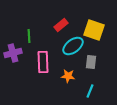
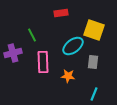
red rectangle: moved 12 px up; rotated 32 degrees clockwise
green line: moved 3 px right, 1 px up; rotated 24 degrees counterclockwise
gray rectangle: moved 2 px right
cyan line: moved 4 px right, 3 px down
